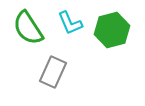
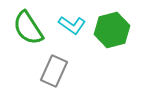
cyan L-shape: moved 2 px right, 2 px down; rotated 32 degrees counterclockwise
gray rectangle: moved 1 px right, 1 px up
